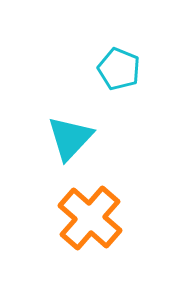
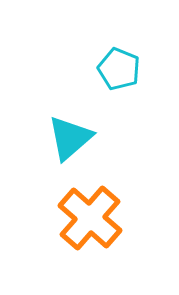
cyan triangle: rotated 6 degrees clockwise
